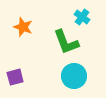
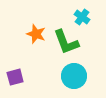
orange star: moved 13 px right, 7 px down
